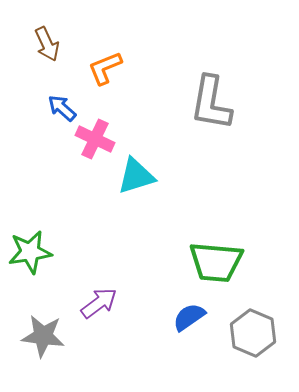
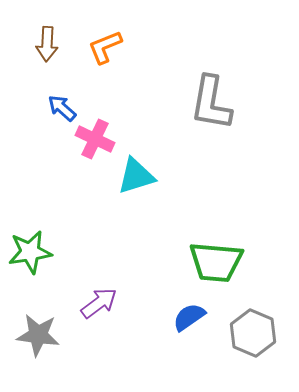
brown arrow: rotated 28 degrees clockwise
orange L-shape: moved 21 px up
gray star: moved 5 px left, 1 px up
